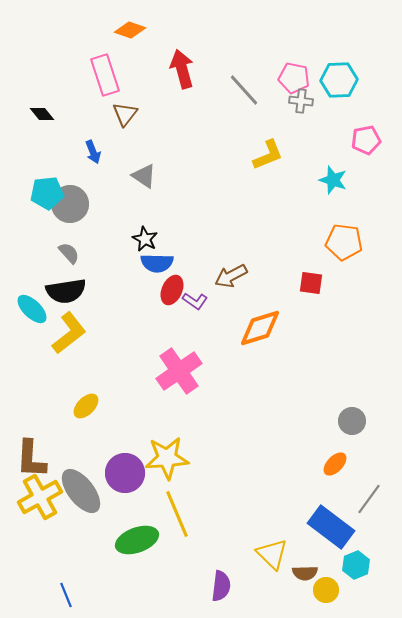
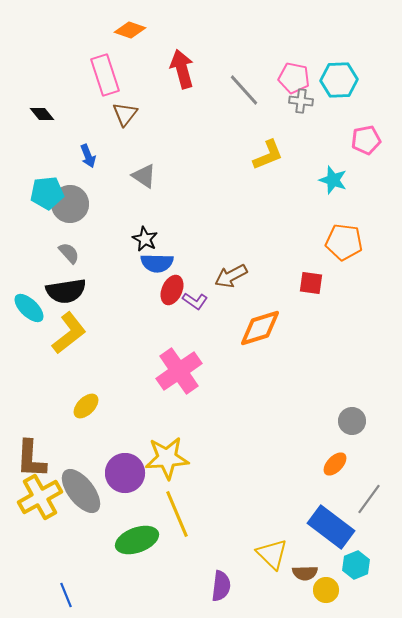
blue arrow at (93, 152): moved 5 px left, 4 px down
cyan ellipse at (32, 309): moved 3 px left, 1 px up
